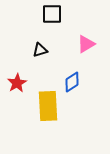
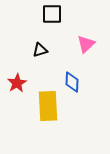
pink triangle: rotated 12 degrees counterclockwise
blue diamond: rotated 55 degrees counterclockwise
